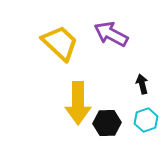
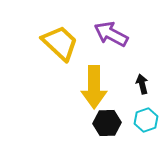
yellow arrow: moved 16 px right, 16 px up
